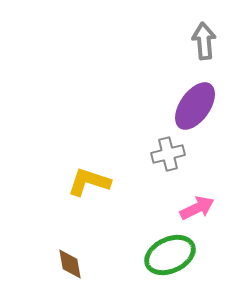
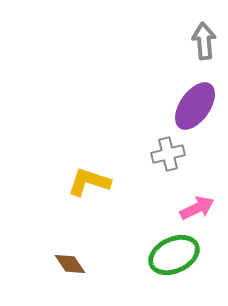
green ellipse: moved 4 px right
brown diamond: rotated 24 degrees counterclockwise
